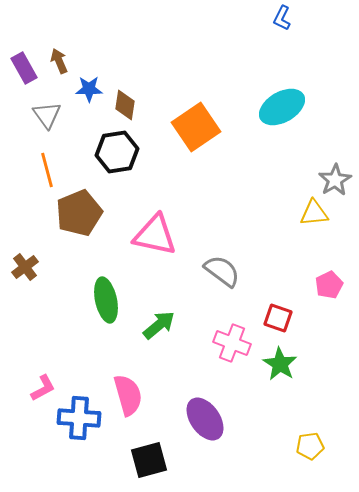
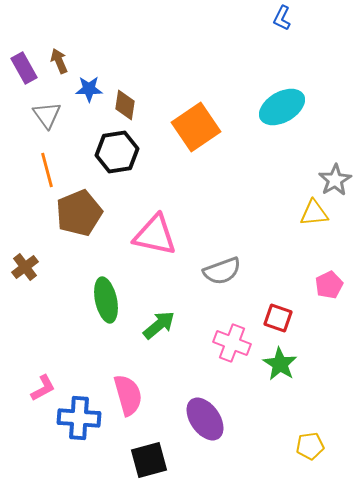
gray semicircle: rotated 123 degrees clockwise
